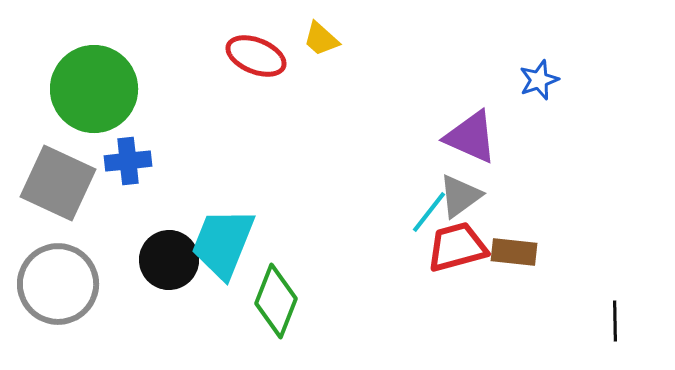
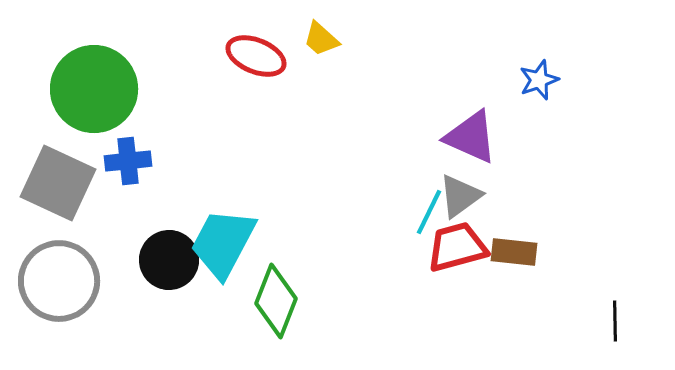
cyan line: rotated 12 degrees counterclockwise
cyan trapezoid: rotated 6 degrees clockwise
gray circle: moved 1 px right, 3 px up
